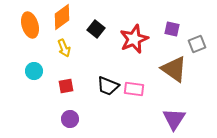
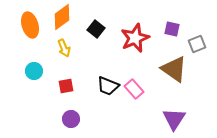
red star: moved 1 px right, 1 px up
pink rectangle: rotated 42 degrees clockwise
purple circle: moved 1 px right
